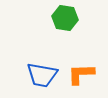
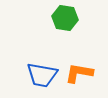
orange L-shape: moved 2 px left, 1 px up; rotated 12 degrees clockwise
